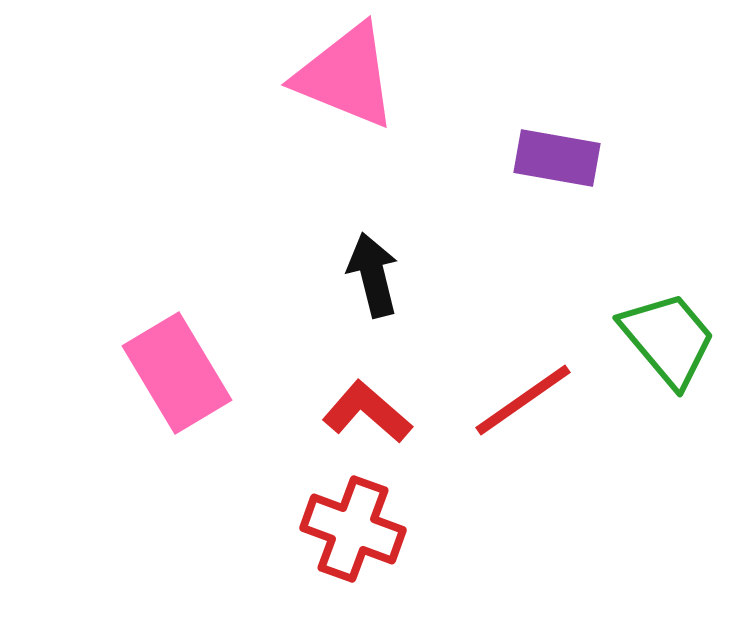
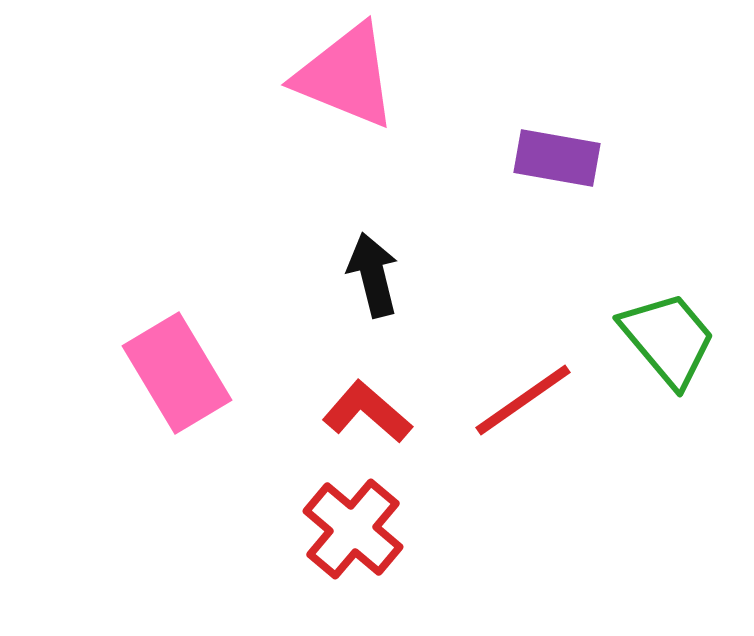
red cross: rotated 20 degrees clockwise
